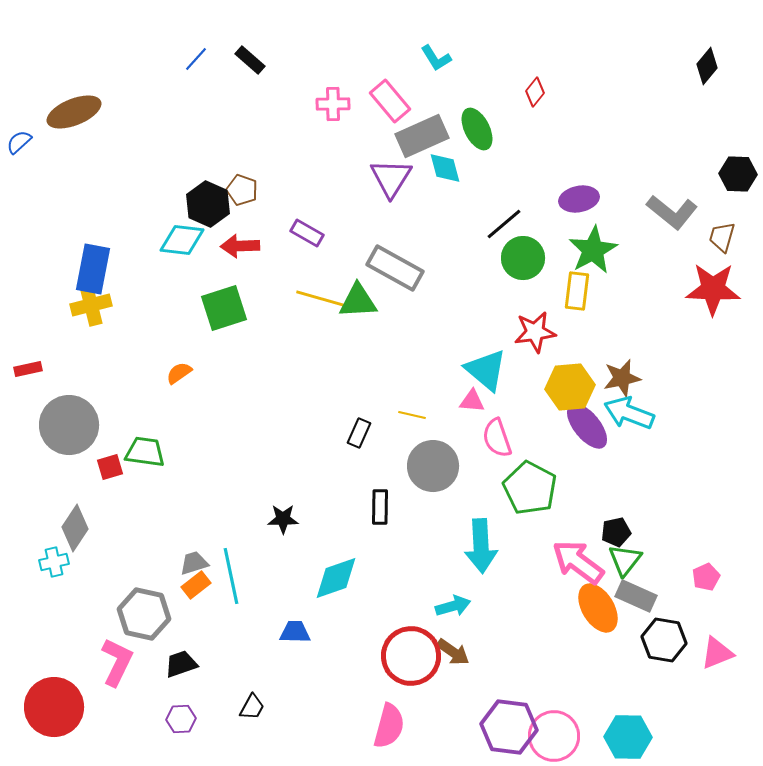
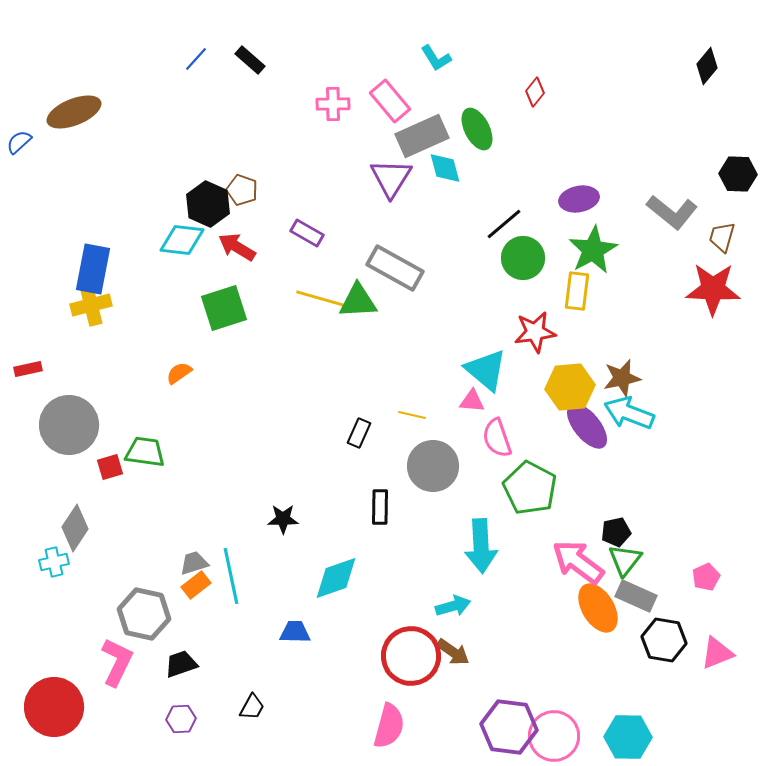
red arrow at (240, 246): moved 3 px left, 1 px down; rotated 33 degrees clockwise
